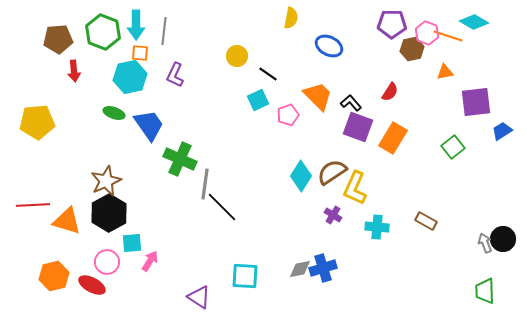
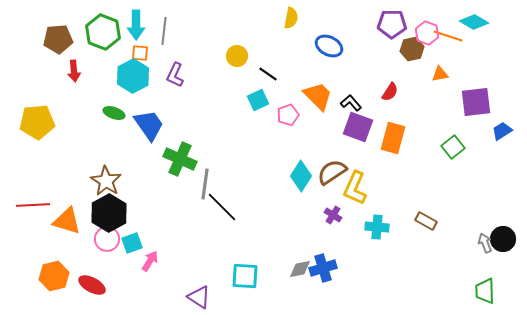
orange triangle at (445, 72): moved 5 px left, 2 px down
cyan hexagon at (130, 77): moved 3 px right, 1 px up; rotated 16 degrees counterclockwise
orange rectangle at (393, 138): rotated 16 degrees counterclockwise
brown star at (106, 181): rotated 16 degrees counterclockwise
cyan square at (132, 243): rotated 15 degrees counterclockwise
pink circle at (107, 262): moved 23 px up
